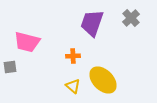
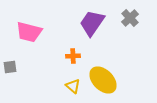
gray cross: moved 1 px left
purple trapezoid: rotated 16 degrees clockwise
pink trapezoid: moved 2 px right, 10 px up
